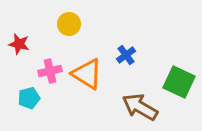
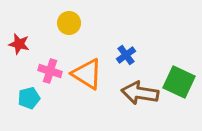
yellow circle: moved 1 px up
pink cross: rotated 30 degrees clockwise
brown arrow: moved 14 px up; rotated 21 degrees counterclockwise
